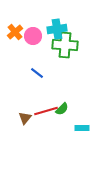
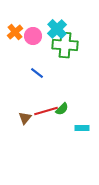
cyan cross: rotated 36 degrees counterclockwise
